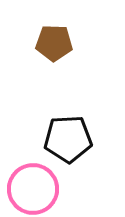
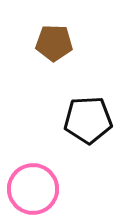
black pentagon: moved 20 px right, 19 px up
